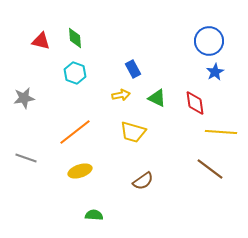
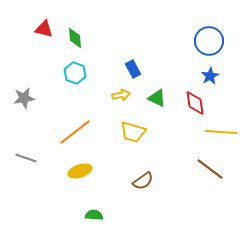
red triangle: moved 3 px right, 12 px up
blue star: moved 5 px left, 4 px down
